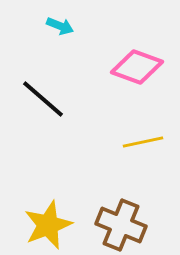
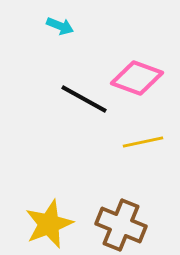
pink diamond: moved 11 px down
black line: moved 41 px right; rotated 12 degrees counterclockwise
yellow star: moved 1 px right, 1 px up
